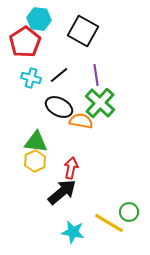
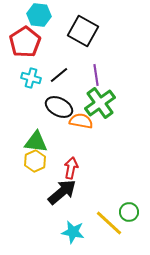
cyan hexagon: moved 4 px up
green cross: rotated 12 degrees clockwise
yellow line: rotated 12 degrees clockwise
